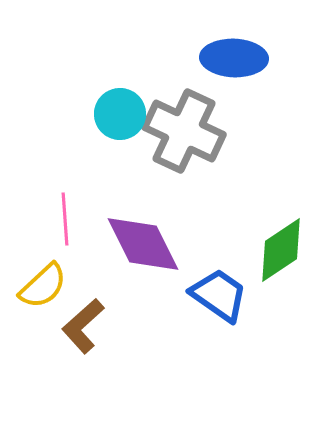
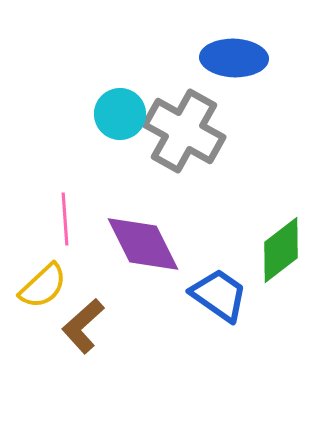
gray cross: rotated 4 degrees clockwise
green diamond: rotated 4 degrees counterclockwise
